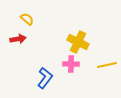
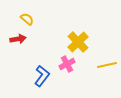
yellow cross: rotated 20 degrees clockwise
pink cross: moved 4 px left; rotated 28 degrees counterclockwise
blue L-shape: moved 3 px left, 2 px up
